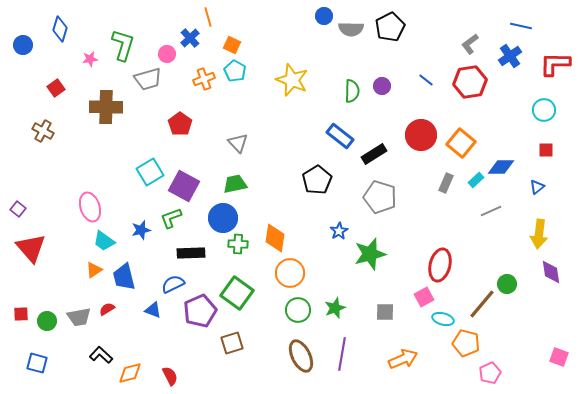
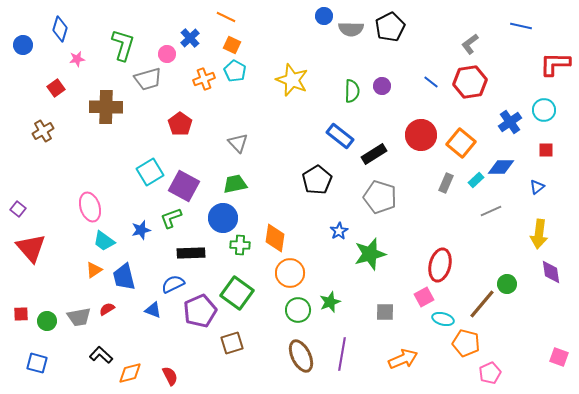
orange line at (208, 17): moved 18 px right; rotated 48 degrees counterclockwise
blue cross at (510, 56): moved 66 px down
pink star at (90, 59): moved 13 px left
blue line at (426, 80): moved 5 px right, 2 px down
brown cross at (43, 131): rotated 30 degrees clockwise
green cross at (238, 244): moved 2 px right, 1 px down
green star at (335, 308): moved 5 px left, 6 px up
